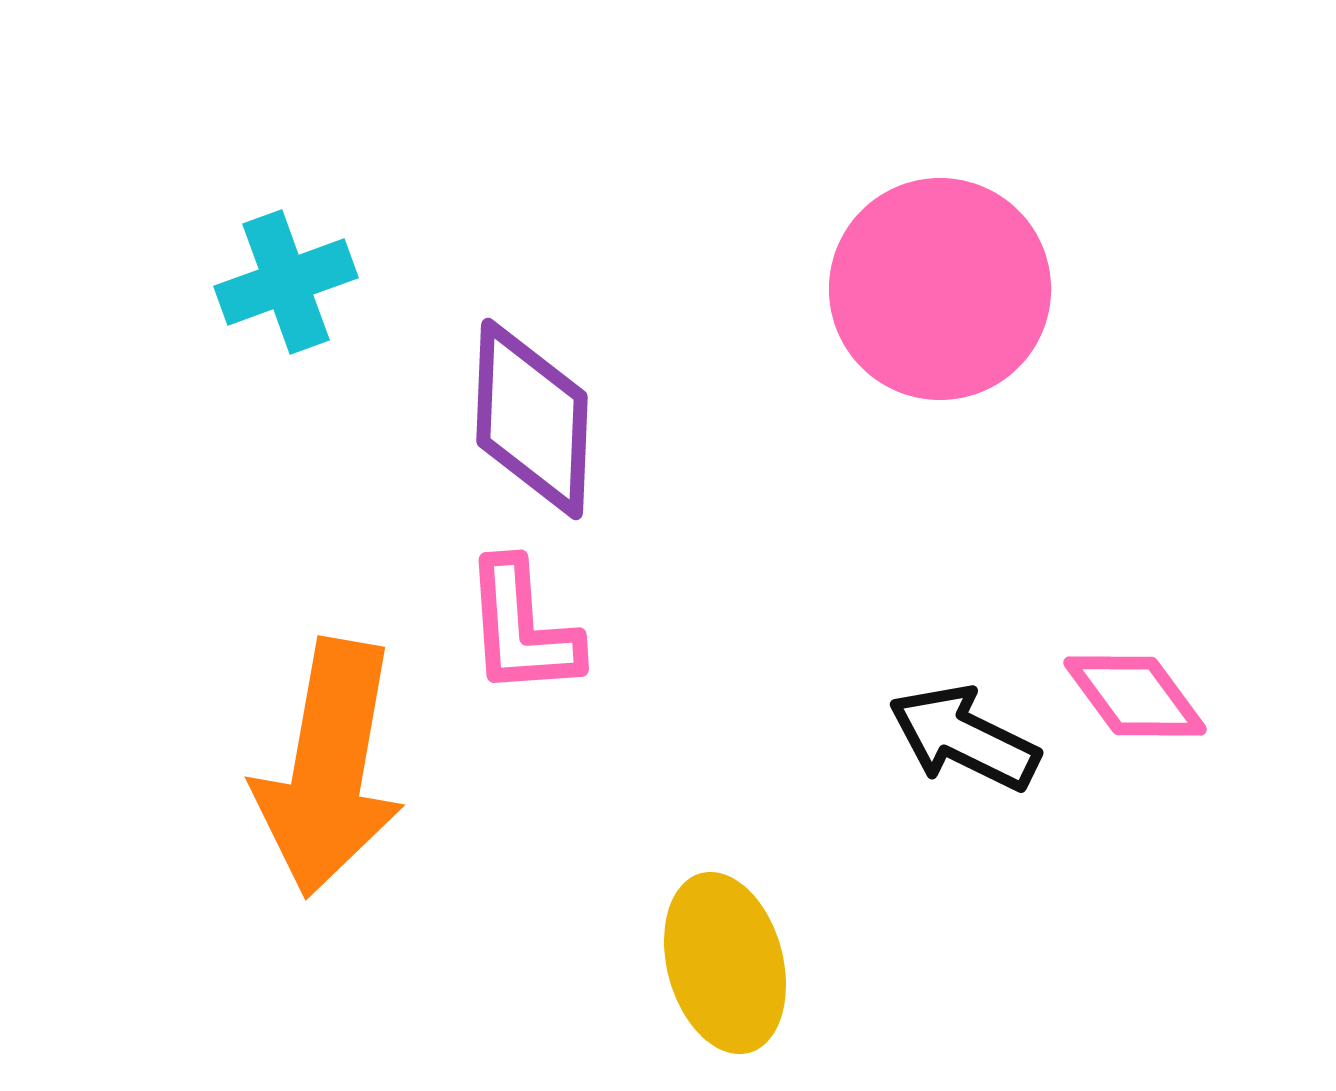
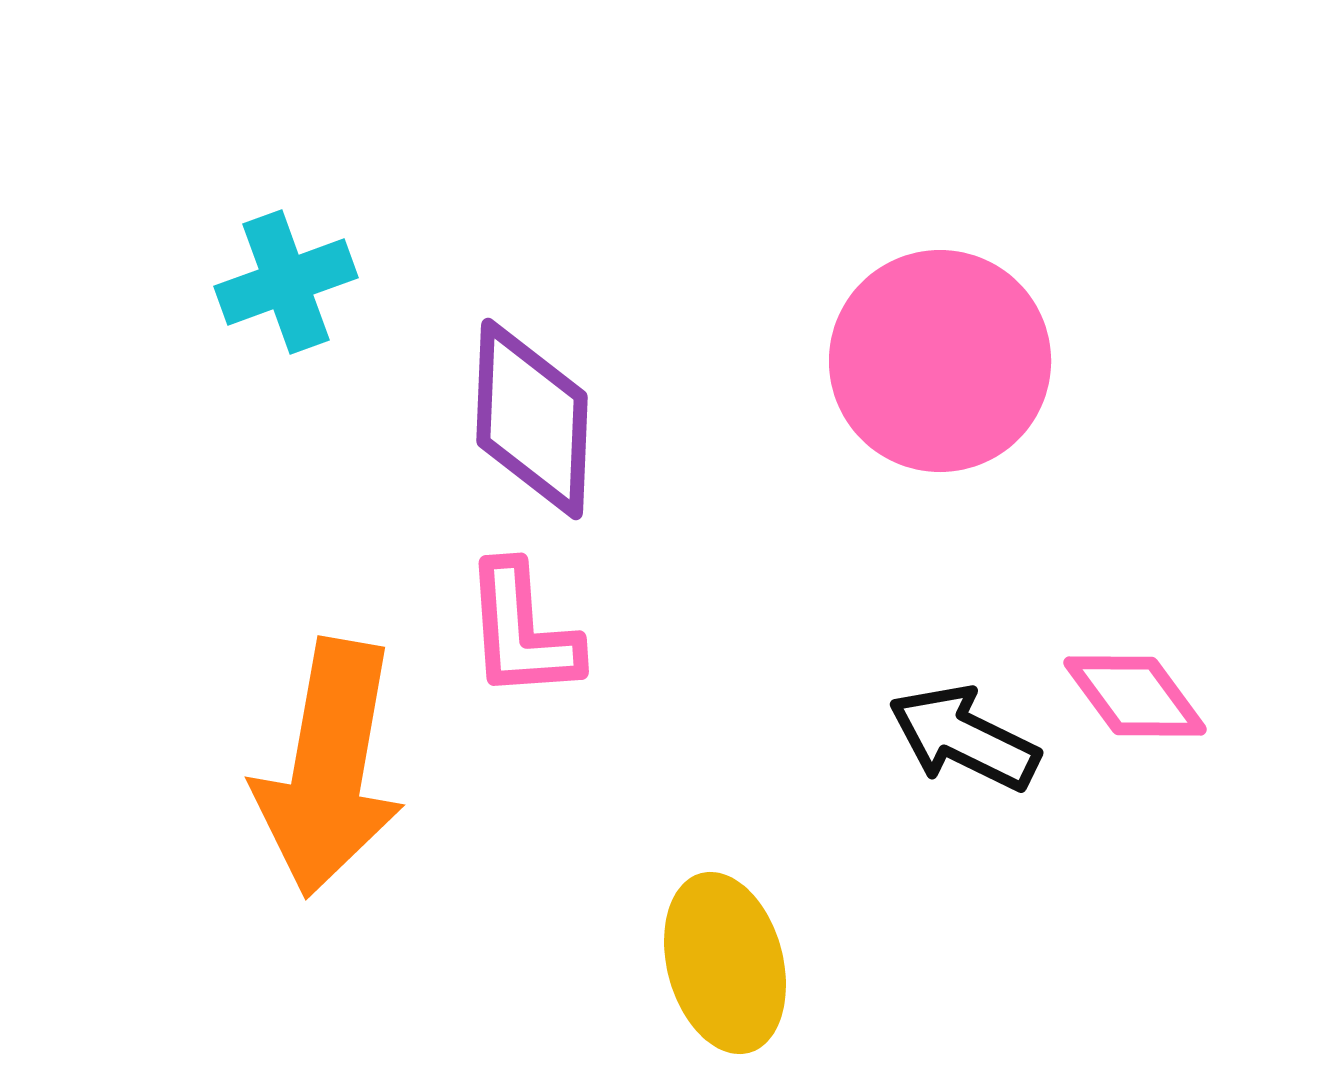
pink circle: moved 72 px down
pink L-shape: moved 3 px down
